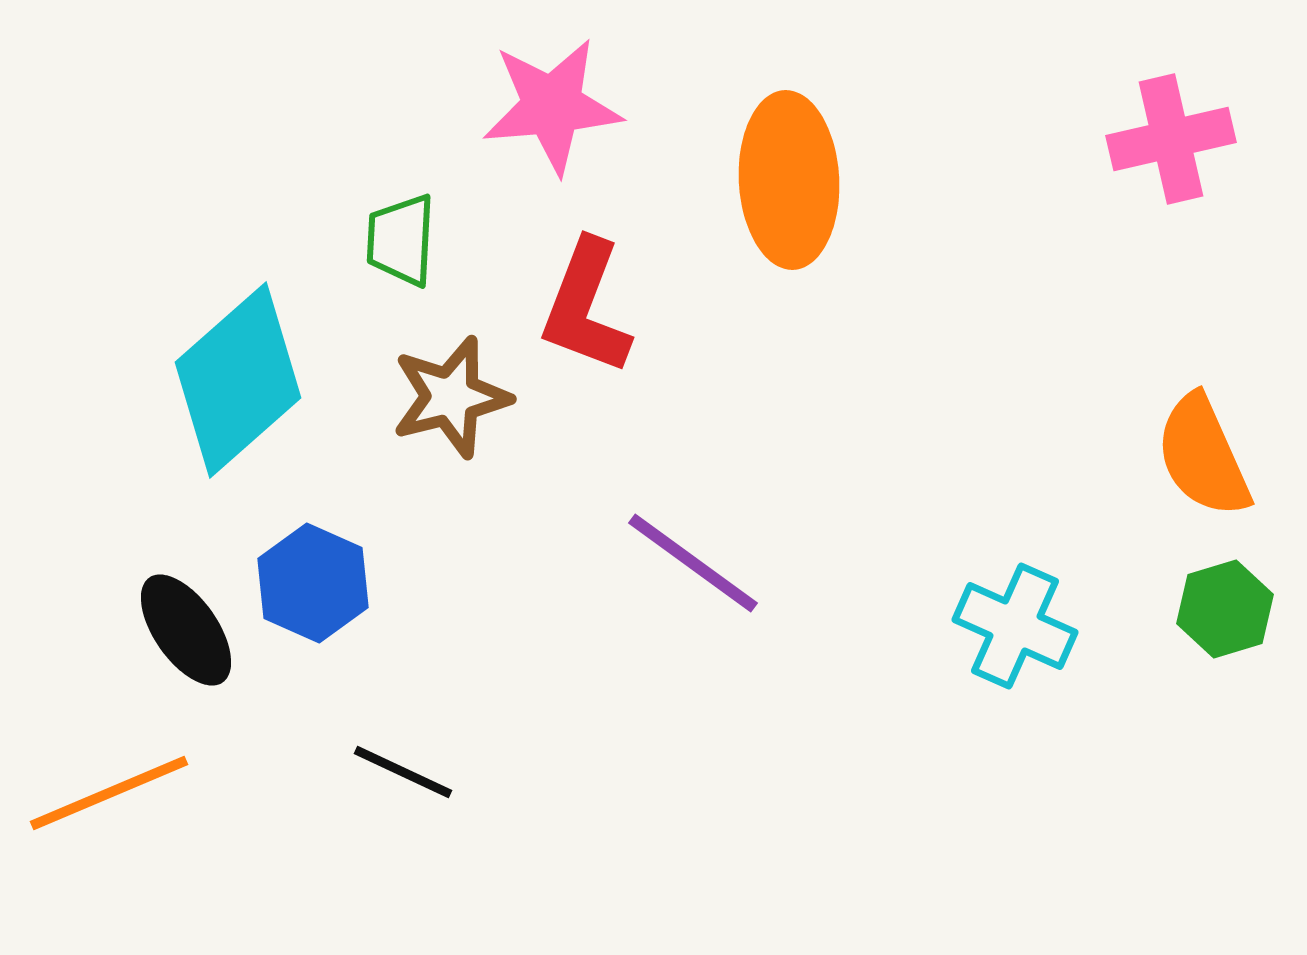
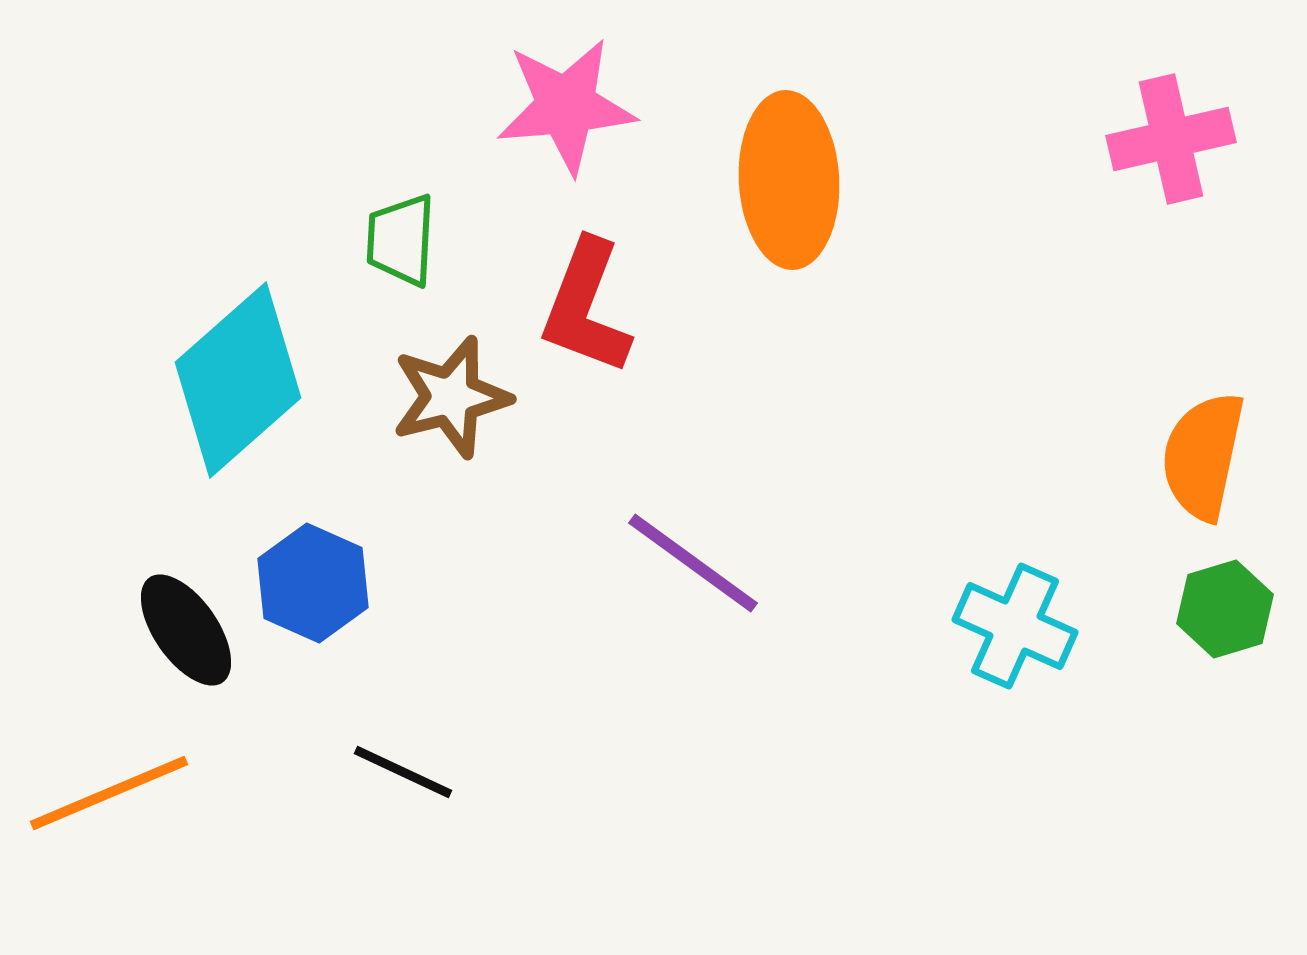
pink star: moved 14 px right
orange semicircle: rotated 36 degrees clockwise
